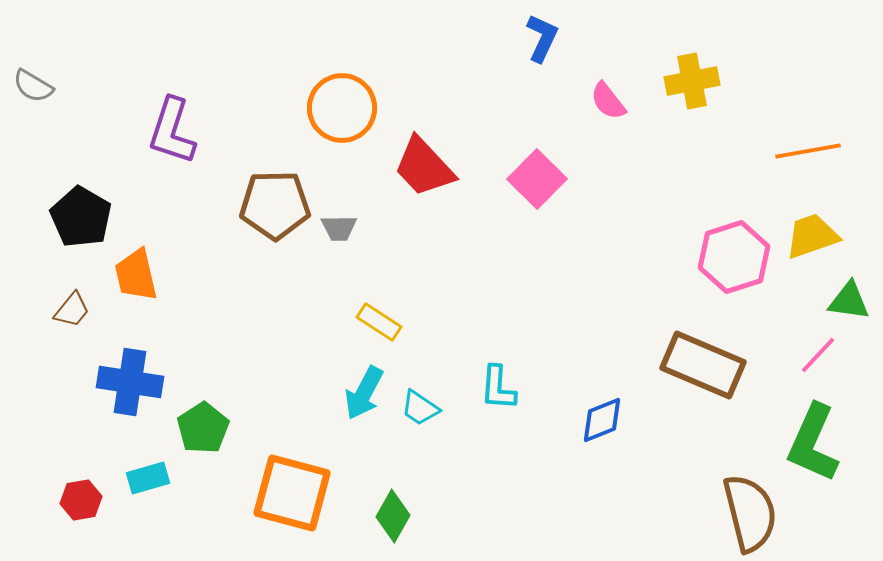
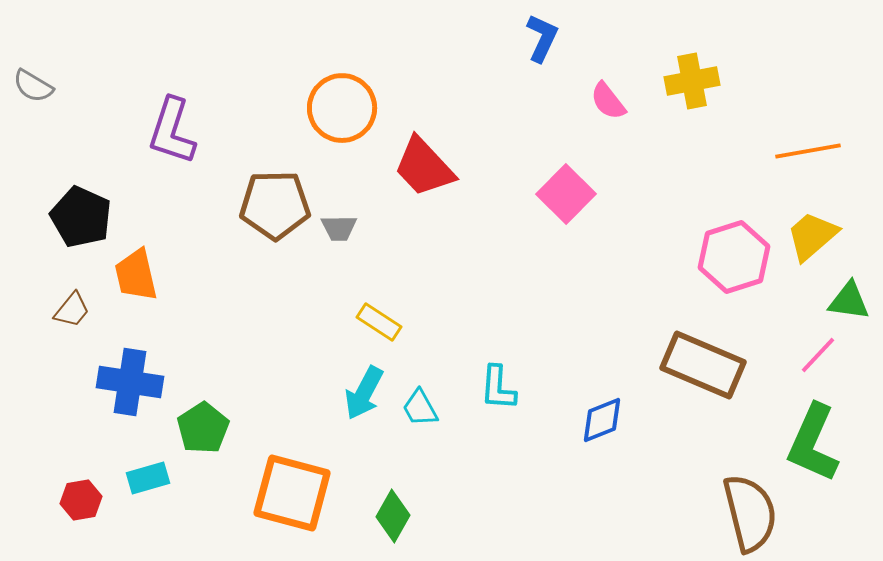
pink square: moved 29 px right, 15 px down
black pentagon: rotated 6 degrees counterclockwise
yellow trapezoid: rotated 22 degrees counterclockwise
cyan trapezoid: rotated 27 degrees clockwise
